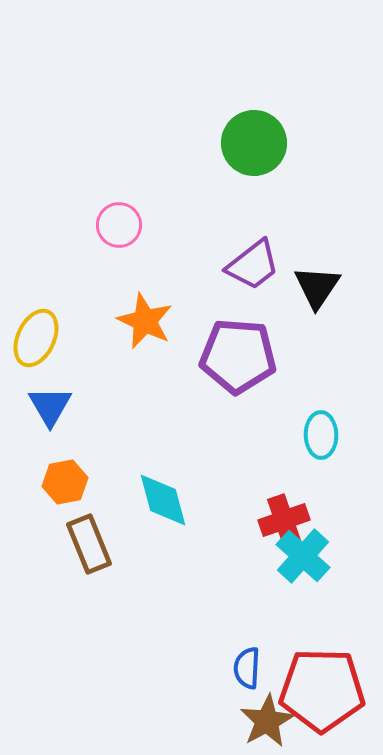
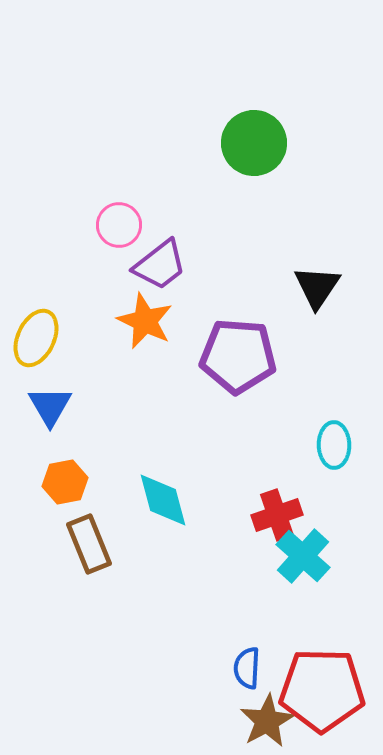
purple trapezoid: moved 93 px left
cyan ellipse: moved 13 px right, 10 px down
red cross: moved 7 px left, 5 px up
